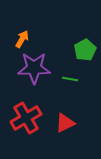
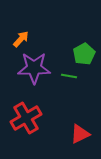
orange arrow: moved 1 px left; rotated 12 degrees clockwise
green pentagon: moved 1 px left, 4 px down
green line: moved 1 px left, 3 px up
red triangle: moved 15 px right, 11 px down
